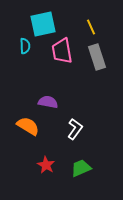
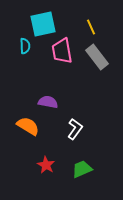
gray rectangle: rotated 20 degrees counterclockwise
green trapezoid: moved 1 px right, 1 px down
